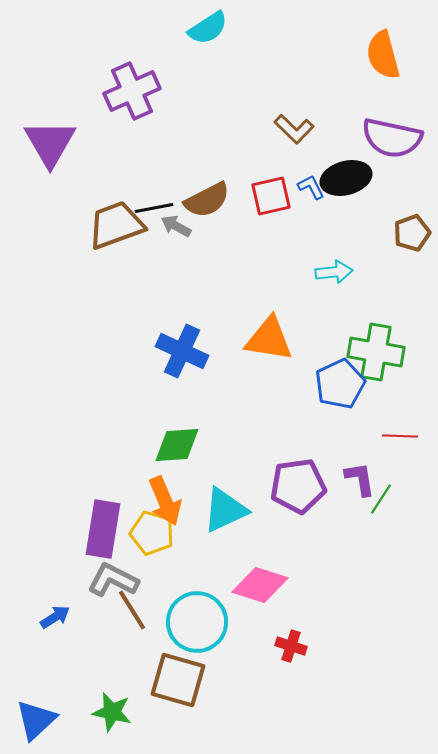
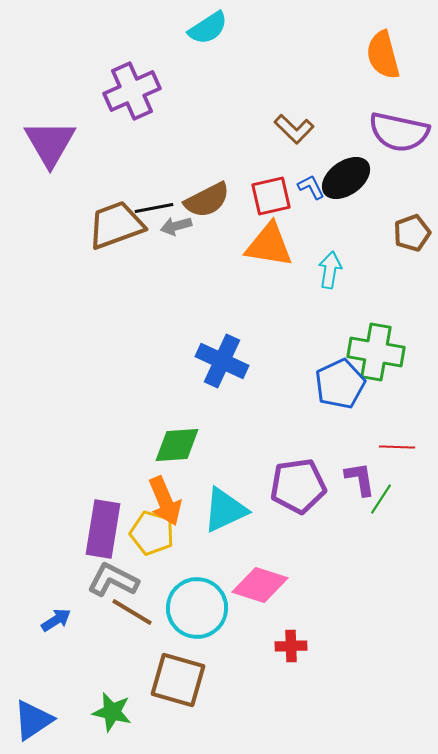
purple semicircle: moved 7 px right, 6 px up
black ellipse: rotated 21 degrees counterclockwise
gray arrow: rotated 44 degrees counterclockwise
cyan arrow: moved 4 px left, 2 px up; rotated 75 degrees counterclockwise
orange triangle: moved 94 px up
blue cross: moved 40 px right, 10 px down
red line: moved 3 px left, 11 px down
brown line: moved 2 px down; rotated 27 degrees counterclockwise
blue arrow: moved 1 px right, 3 px down
cyan circle: moved 14 px up
red cross: rotated 20 degrees counterclockwise
blue triangle: moved 3 px left; rotated 9 degrees clockwise
